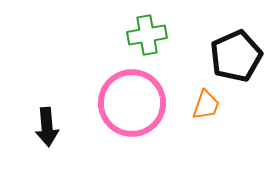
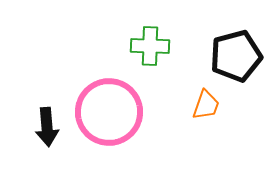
green cross: moved 3 px right, 11 px down; rotated 12 degrees clockwise
black pentagon: rotated 9 degrees clockwise
pink circle: moved 23 px left, 9 px down
